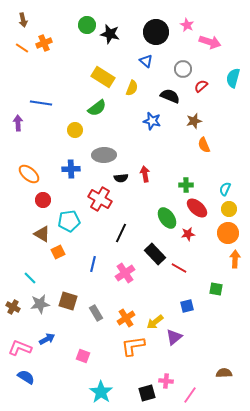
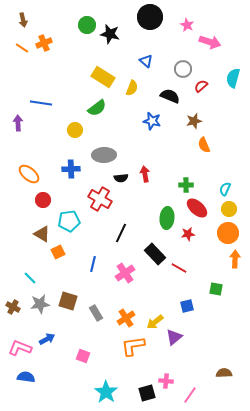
black circle at (156, 32): moved 6 px left, 15 px up
green ellipse at (167, 218): rotated 40 degrees clockwise
blue semicircle at (26, 377): rotated 24 degrees counterclockwise
cyan star at (101, 392): moved 5 px right
